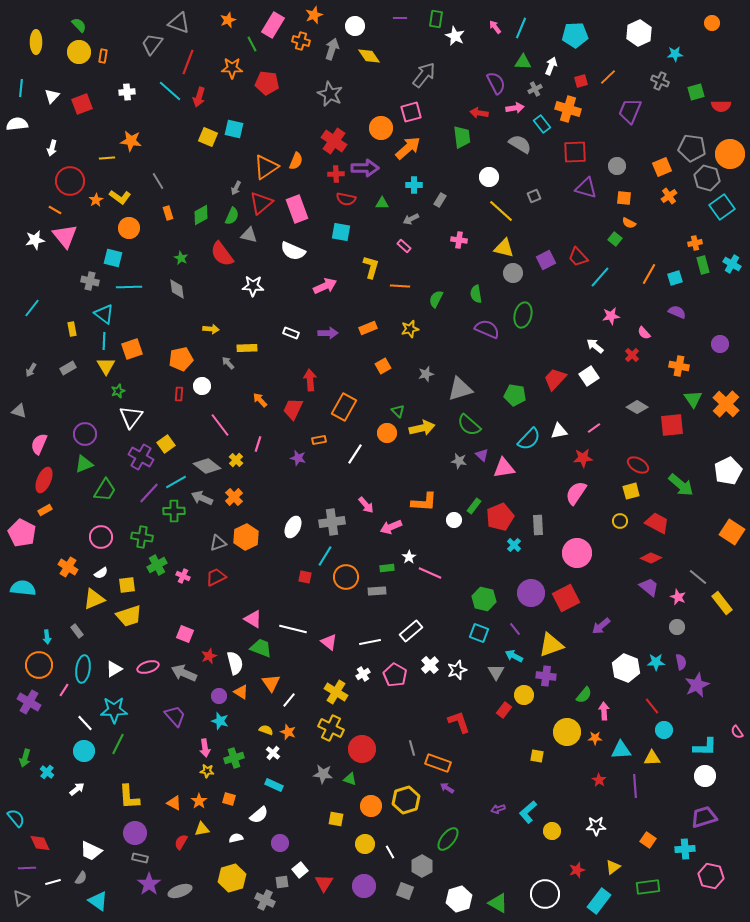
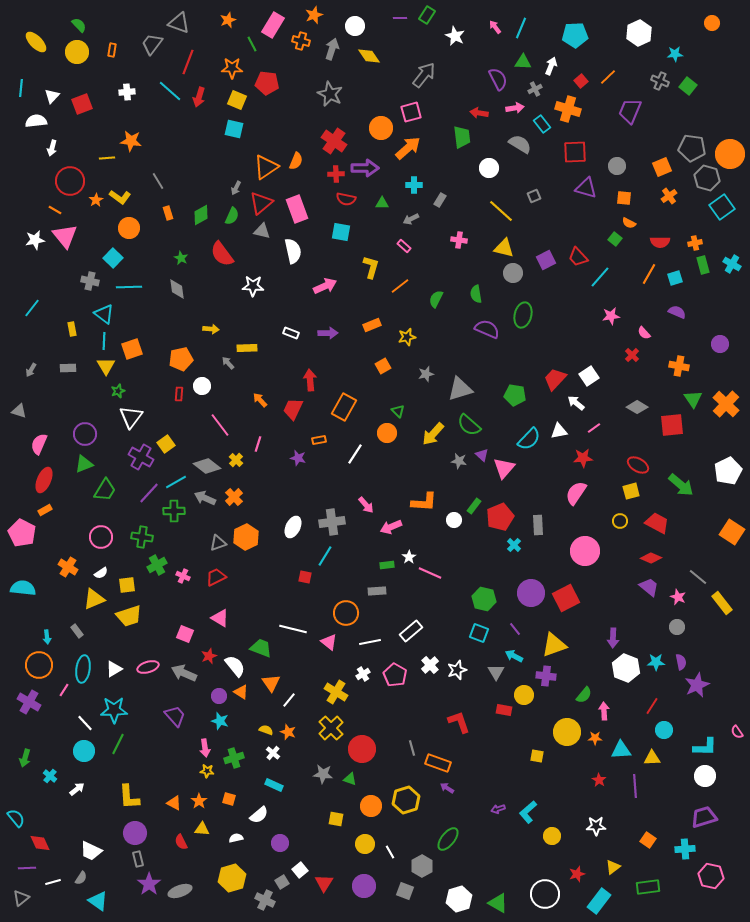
green rectangle at (436, 19): moved 9 px left, 4 px up; rotated 24 degrees clockwise
yellow ellipse at (36, 42): rotated 45 degrees counterclockwise
yellow circle at (79, 52): moved 2 px left
orange rectangle at (103, 56): moved 9 px right, 6 px up
red square at (581, 81): rotated 24 degrees counterclockwise
purple semicircle at (496, 83): moved 2 px right, 4 px up
green square at (696, 92): moved 8 px left, 6 px up; rotated 36 degrees counterclockwise
red semicircle at (721, 106): moved 61 px left, 136 px down
white semicircle at (17, 124): moved 19 px right, 3 px up
yellow square at (208, 137): moved 29 px right, 37 px up
white circle at (489, 177): moved 9 px up
gray triangle at (249, 235): moved 13 px right, 4 px up
white semicircle at (293, 251): rotated 125 degrees counterclockwise
cyan square at (113, 258): rotated 30 degrees clockwise
orange line at (400, 286): rotated 42 degrees counterclockwise
orange rectangle at (368, 328): moved 4 px right, 3 px up
yellow star at (410, 329): moved 3 px left, 8 px down
white arrow at (595, 346): moved 19 px left, 57 px down
gray rectangle at (68, 368): rotated 28 degrees clockwise
yellow arrow at (422, 428): moved 11 px right, 6 px down; rotated 145 degrees clockwise
pink triangle at (504, 468): rotated 40 degrees counterclockwise
gray arrow at (202, 498): moved 3 px right
pink circle at (577, 553): moved 8 px right, 2 px up
green rectangle at (387, 568): moved 3 px up
orange circle at (346, 577): moved 36 px down
pink triangle at (253, 619): moved 33 px left, 1 px up
purple arrow at (601, 626): moved 12 px right, 12 px down; rotated 48 degrees counterclockwise
yellow triangle at (551, 645): moved 3 px right
white semicircle at (235, 663): moved 3 px down; rotated 25 degrees counterclockwise
red line at (652, 706): rotated 72 degrees clockwise
red rectangle at (504, 710): rotated 63 degrees clockwise
yellow cross at (331, 728): rotated 20 degrees clockwise
cyan cross at (47, 772): moved 3 px right, 4 px down
yellow triangle at (202, 829): rotated 14 degrees clockwise
yellow circle at (552, 831): moved 5 px down
red semicircle at (181, 842): rotated 56 degrees counterclockwise
gray rectangle at (140, 858): moved 2 px left, 1 px down; rotated 63 degrees clockwise
red star at (577, 870): moved 4 px down
gray square at (282, 882): rotated 24 degrees counterclockwise
